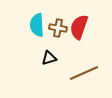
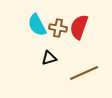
cyan semicircle: rotated 25 degrees counterclockwise
